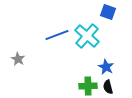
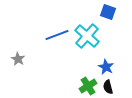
green cross: rotated 30 degrees counterclockwise
